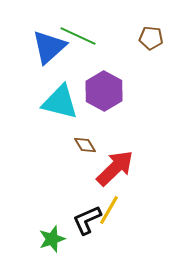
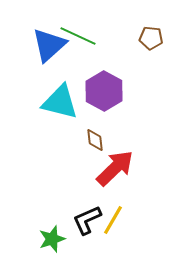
blue triangle: moved 2 px up
brown diamond: moved 10 px right, 5 px up; rotated 25 degrees clockwise
yellow line: moved 4 px right, 10 px down
